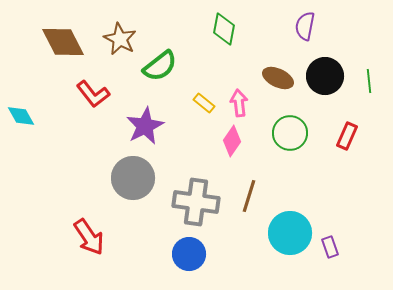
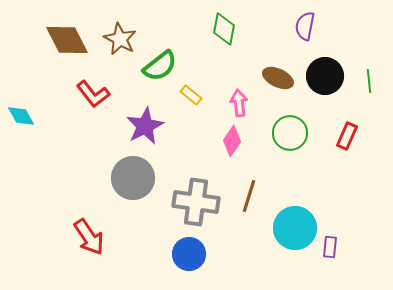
brown diamond: moved 4 px right, 2 px up
yellow rectangle: moved 13 px left, 8 px up
cyan circle: moved 5 px right, 5 px up
purple rectangle: rotated 25 degrees clockwise
